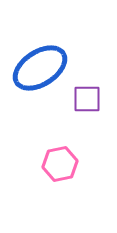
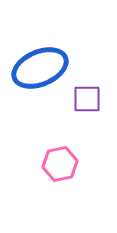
blue ellipse: rotated 10 degrees clockwise
